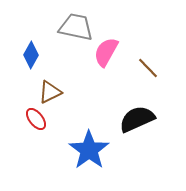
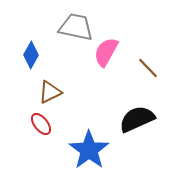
red ellipse: moved 5 px right, 5 px down
